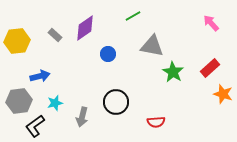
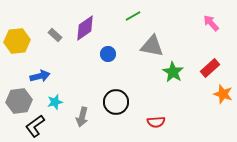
cyan star: moved 1 px up
